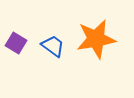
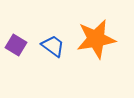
purple square: moved 2 px down
